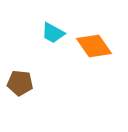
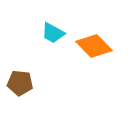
orange diamond: rotated 9 degrees counterclockwise
